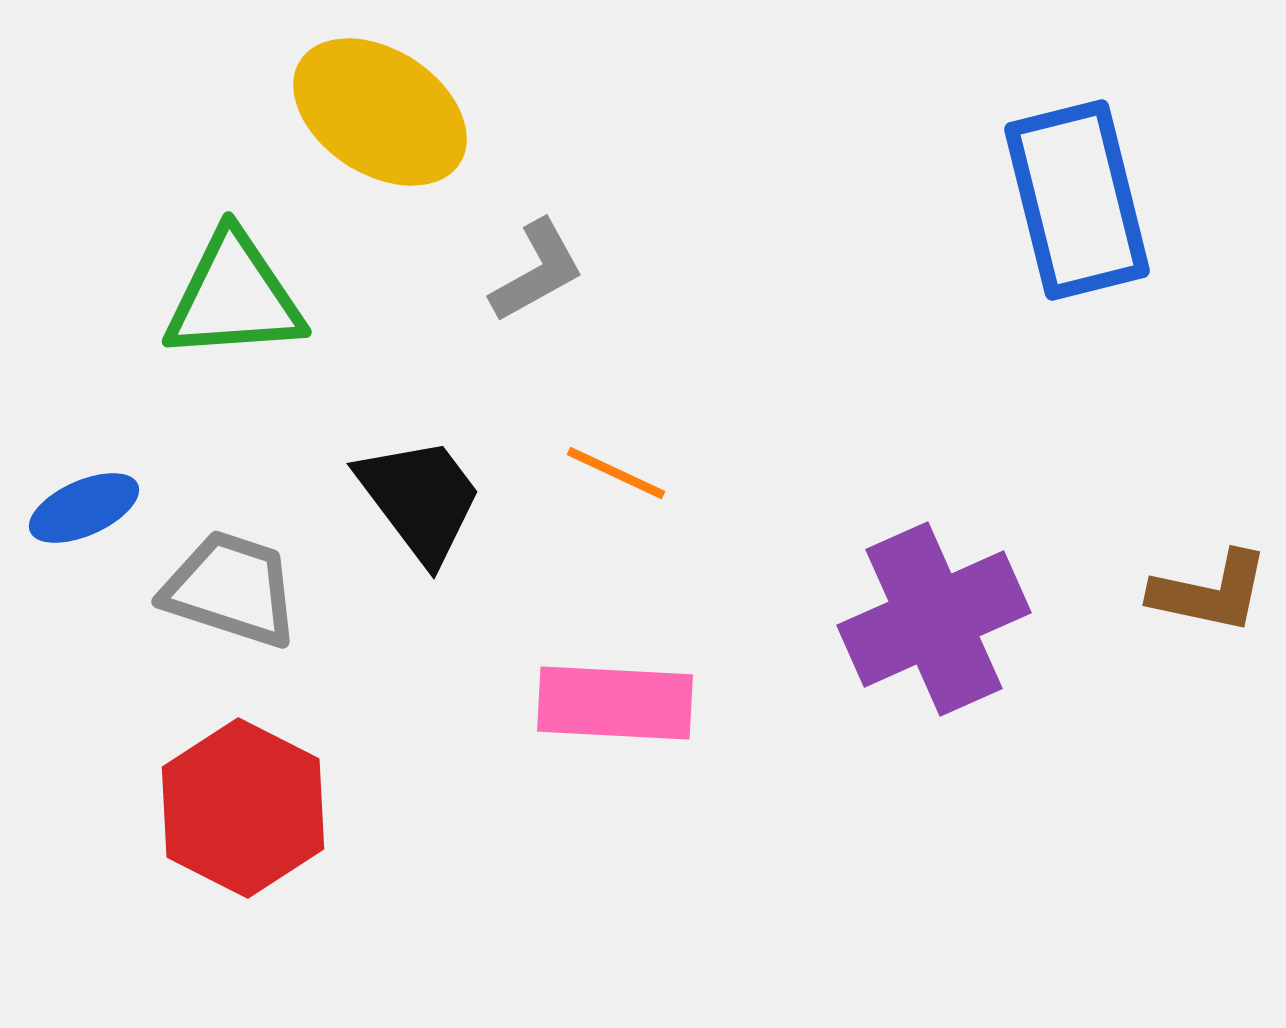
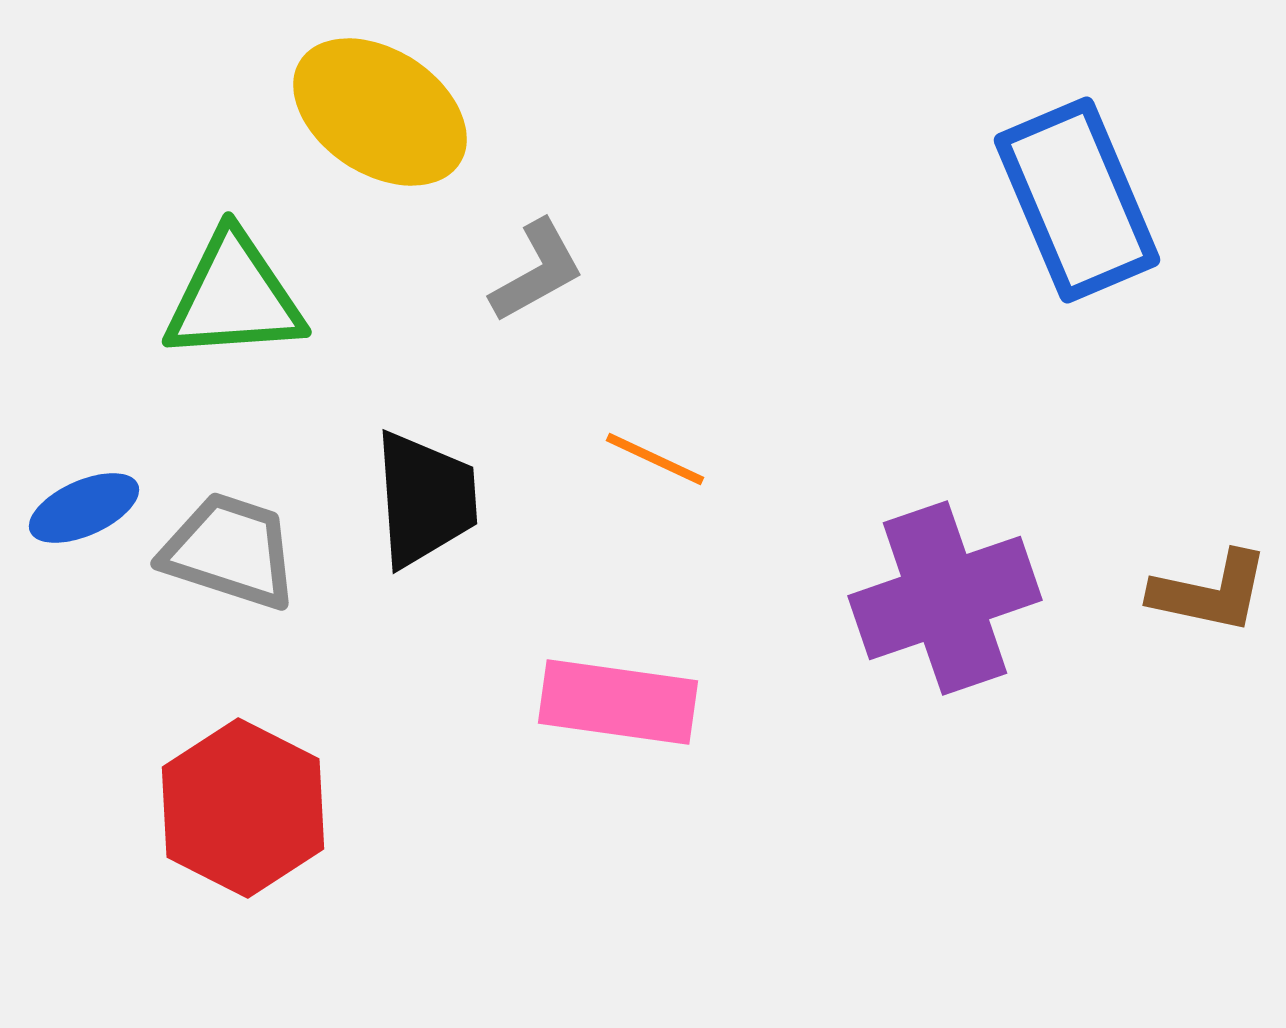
blue rectangle: rotated 9 degrees counterclockwise
orange line: moved 39 px right, 14 px up
black trapezoid: moved 5 px right; rotated 33 degrees clockwise
gray trapezoid: moved 1 px left, 38 px up
purple cross: moved 11 px right, 21 px up; rotated 5 degrees clockwise
pink rectangle: moved 3 px right, 1 px up; rotated 5 degrees clockwise
